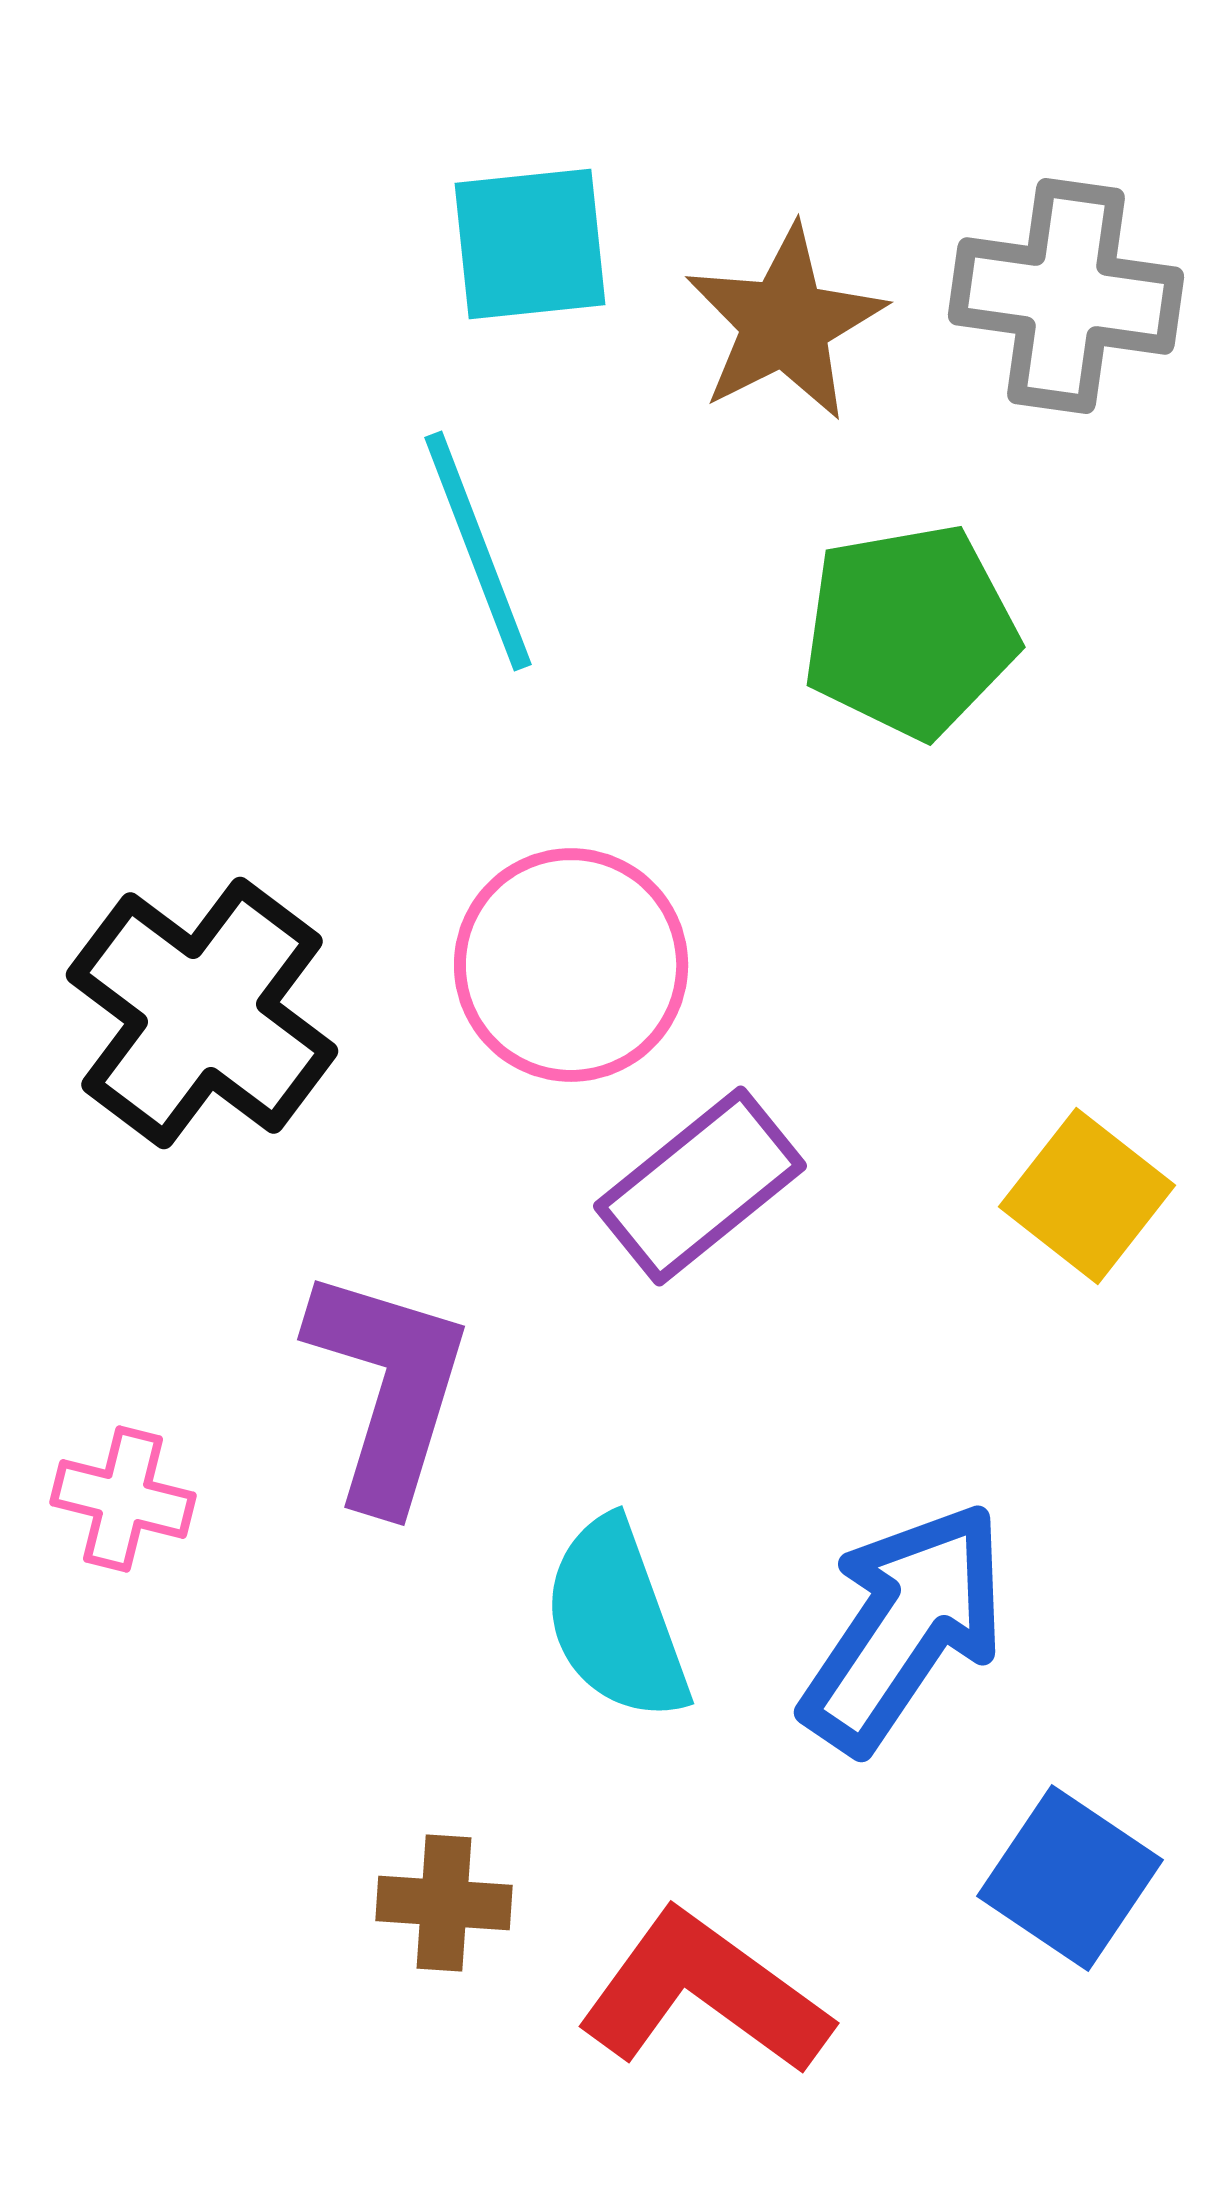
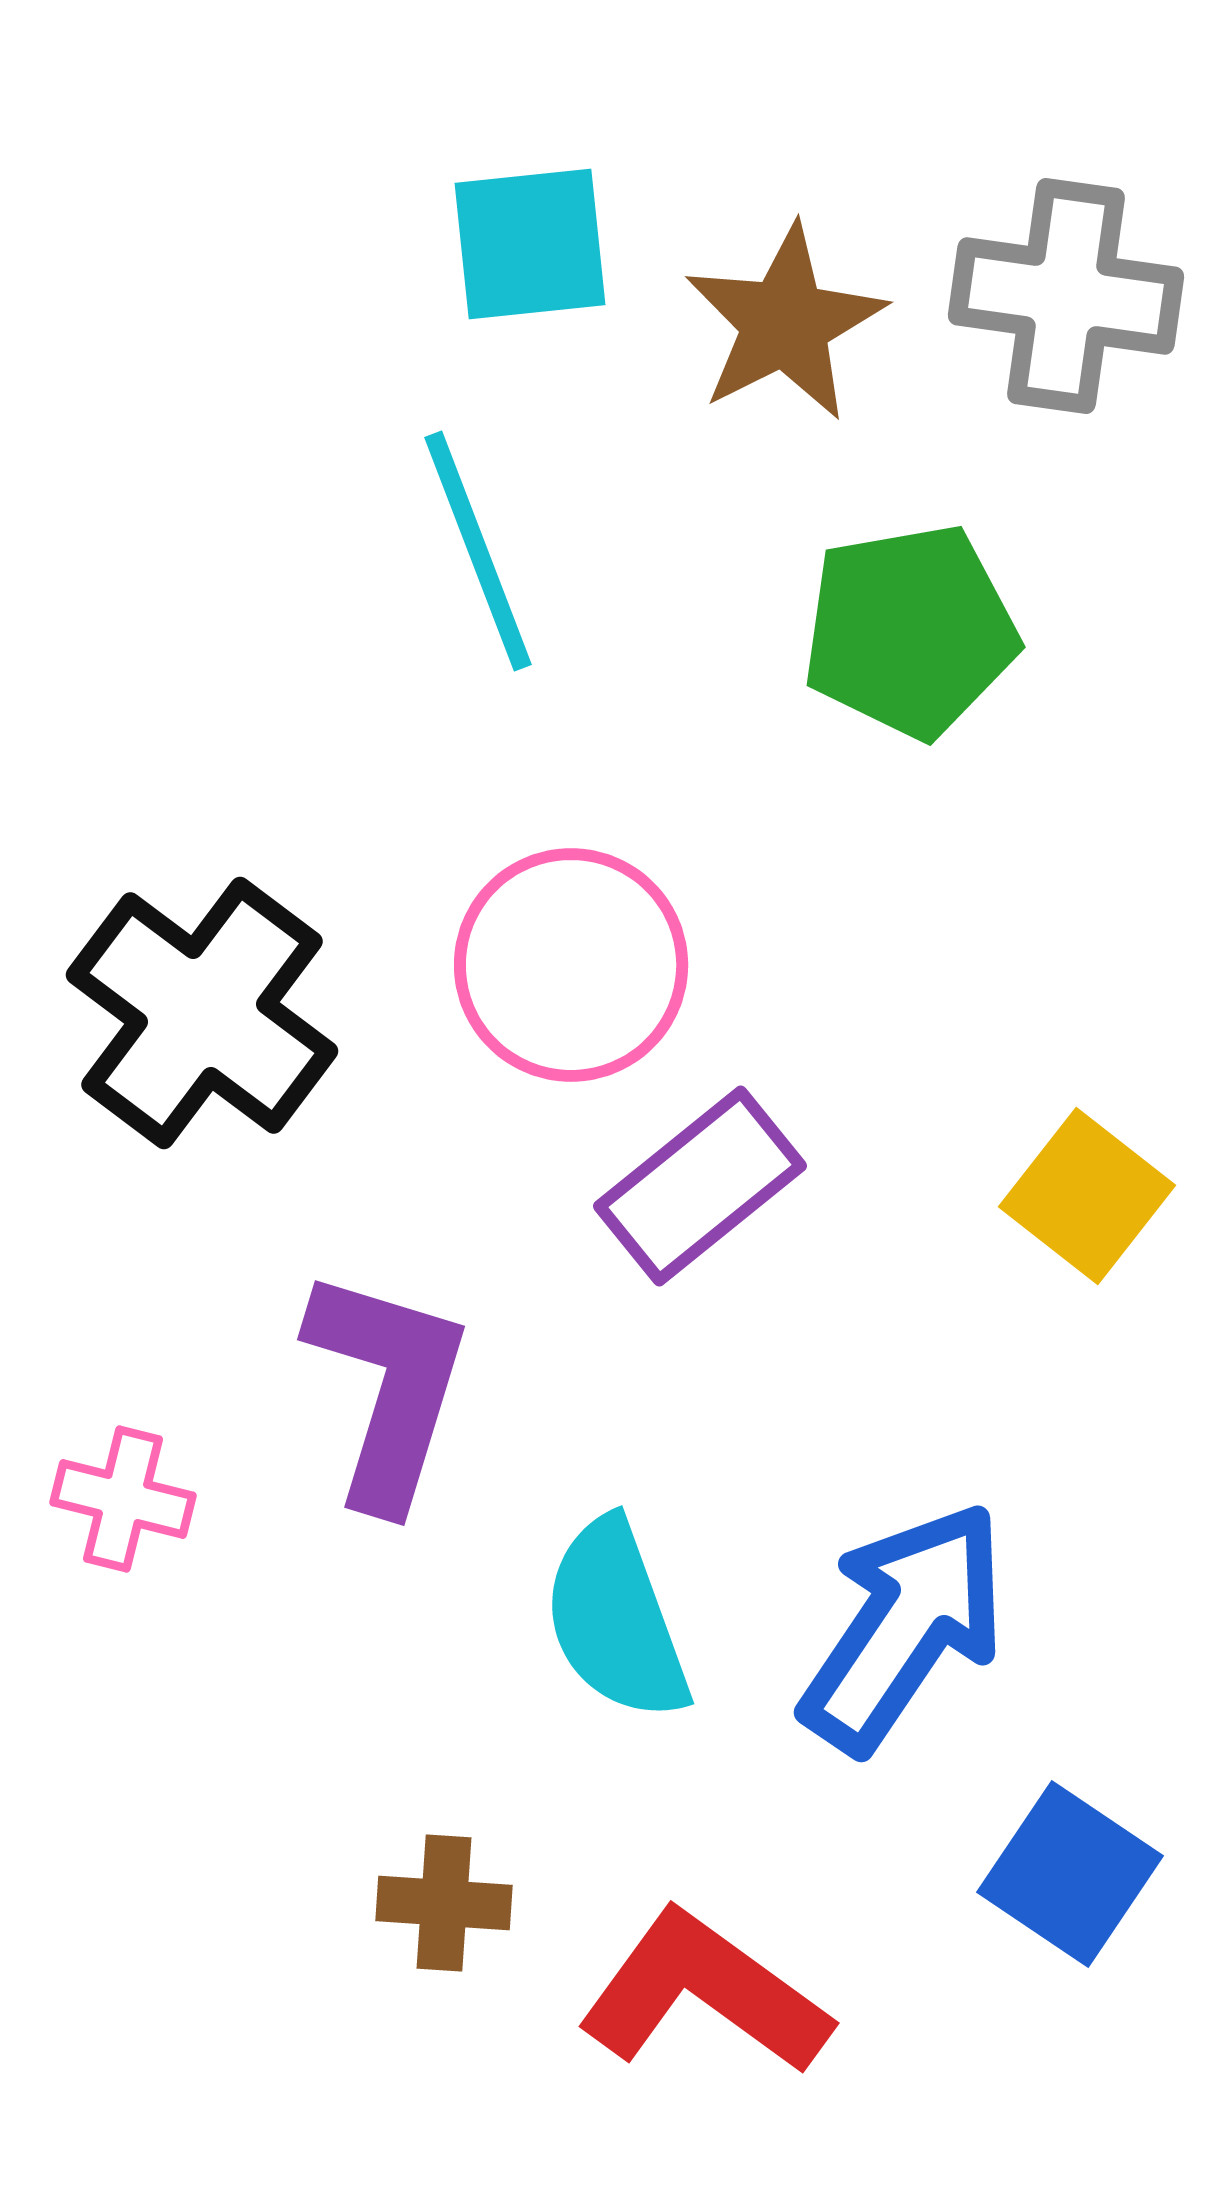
blue square: moved 4 px up
